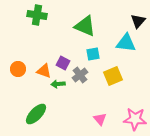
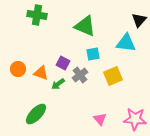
black triangle: moved 1 px right, 1 px up
orange triangle: moved 3 px left, 2 px down
green arrow: rotated 32 degrees counterclockwise
